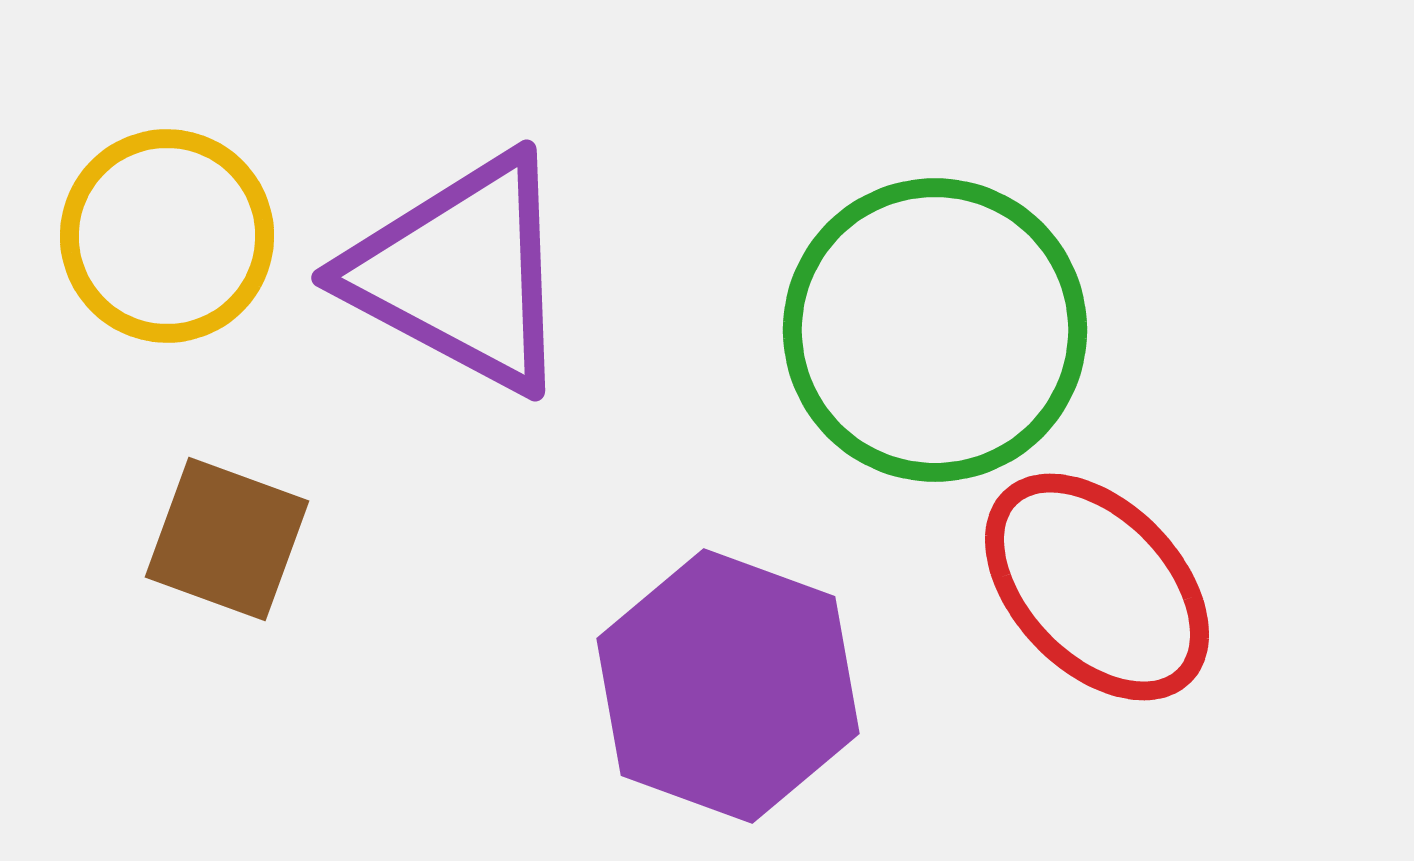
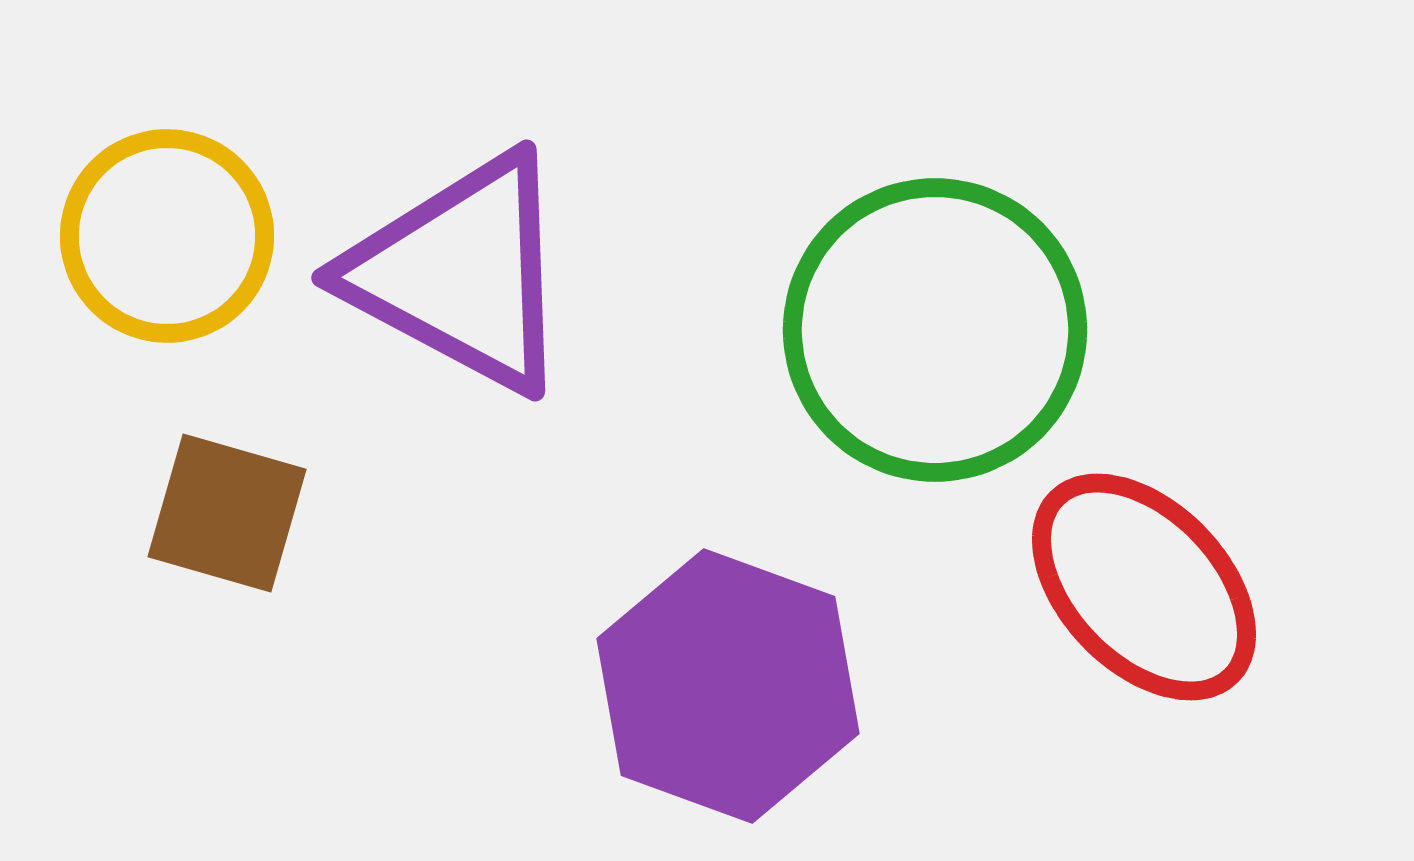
brown square: moved 26 px up; rotated 4 degrees counterclockwise
red ellipse: moved 47 px right
